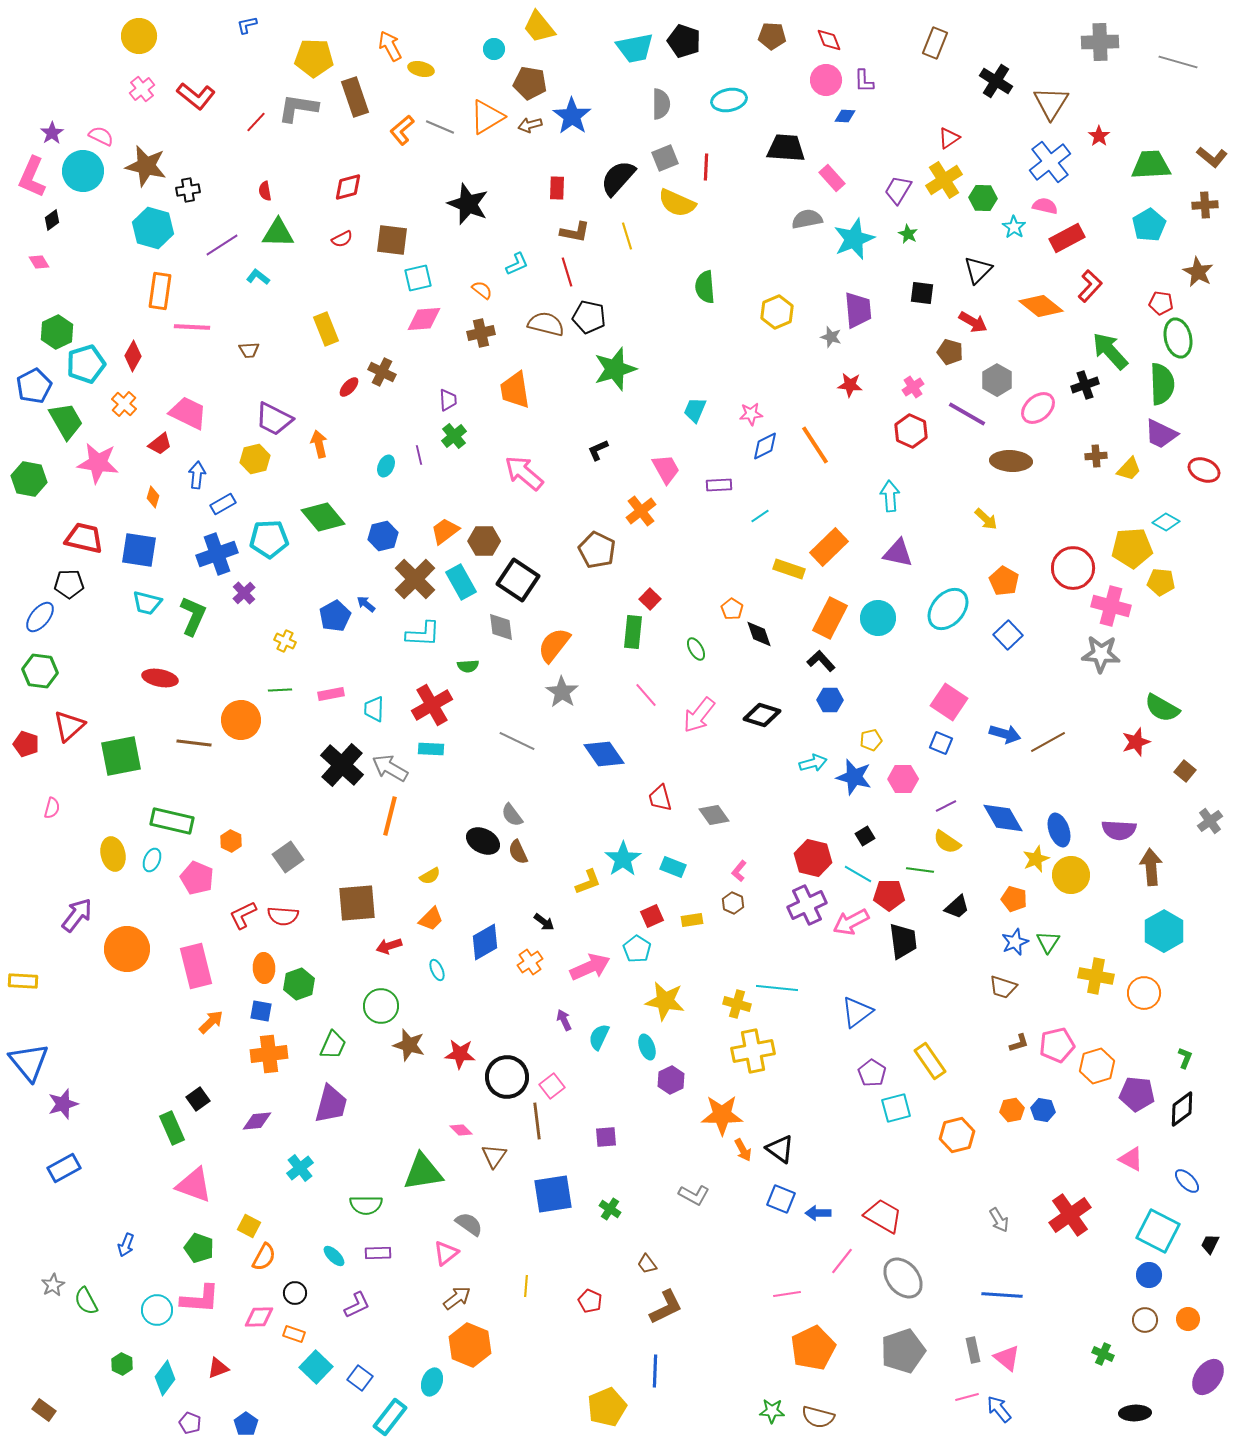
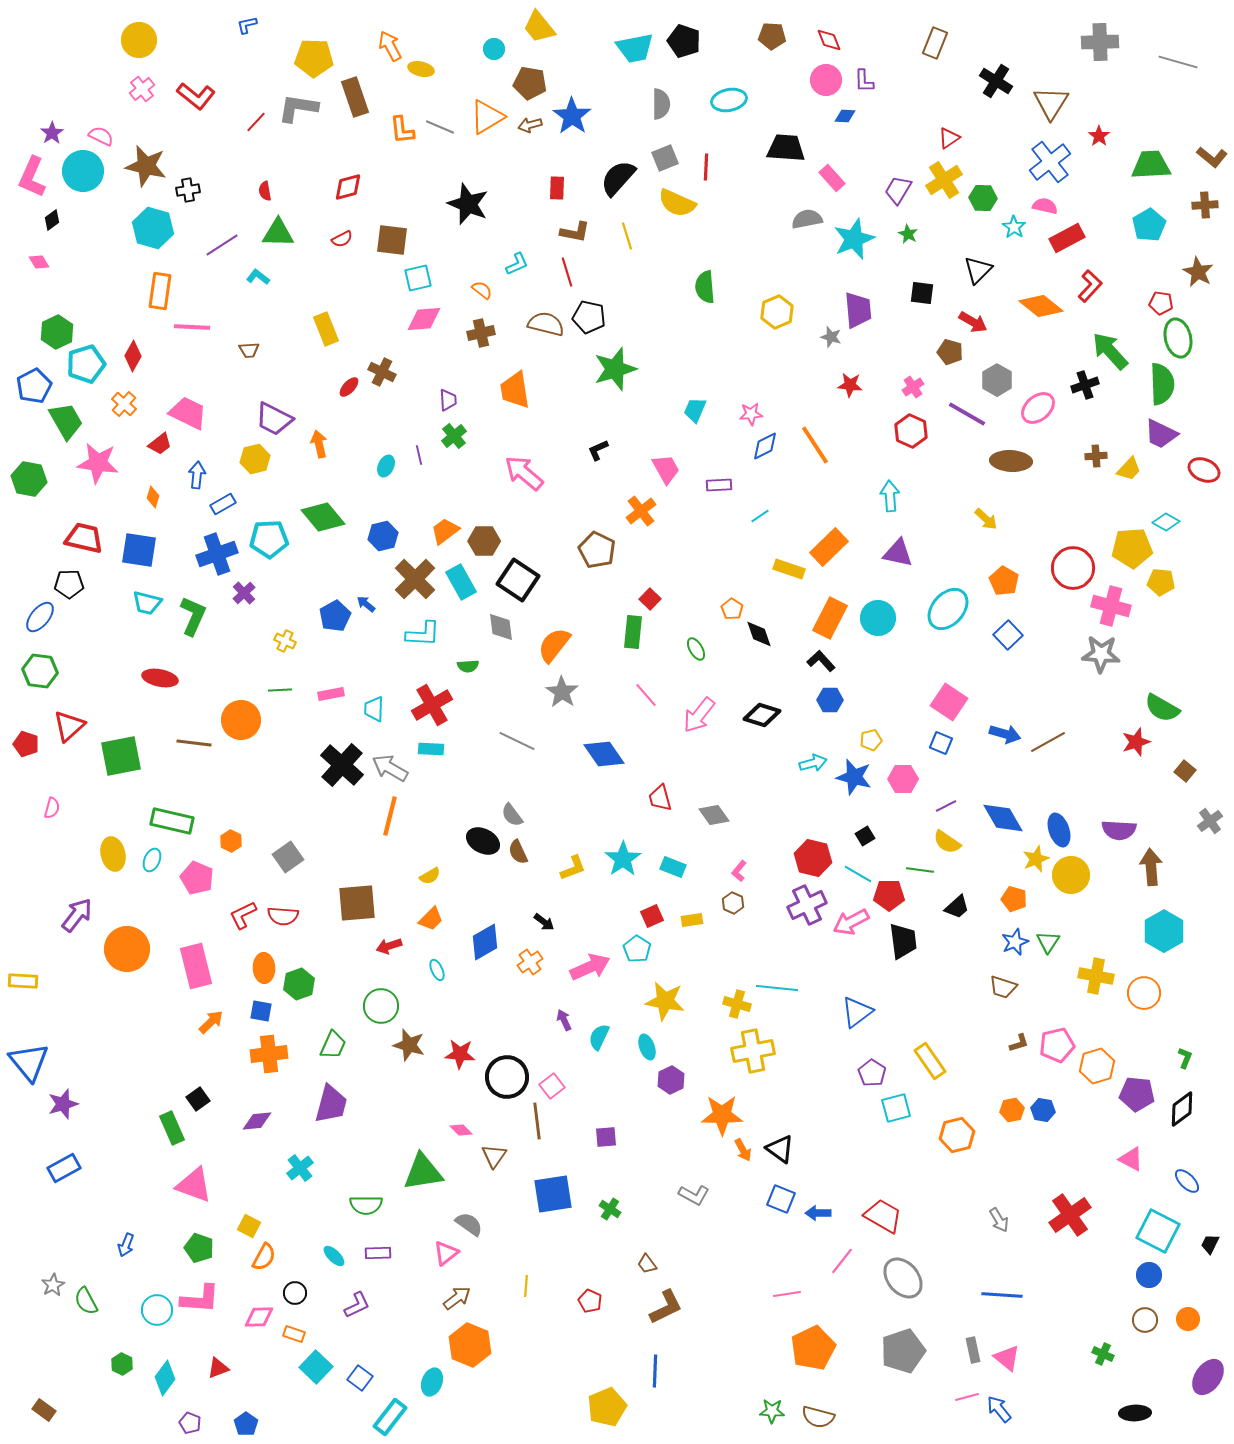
yellow circle at (139, 36): moved 4 px down
orange L-shape at (402, 130): rotated 56 degrees counterclockwise
yellow L-shape at (588, 882): moved 15 px left, 14 px up
